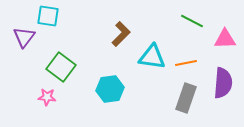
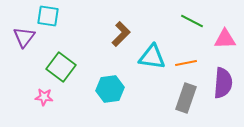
pink star: moved 3 px left
